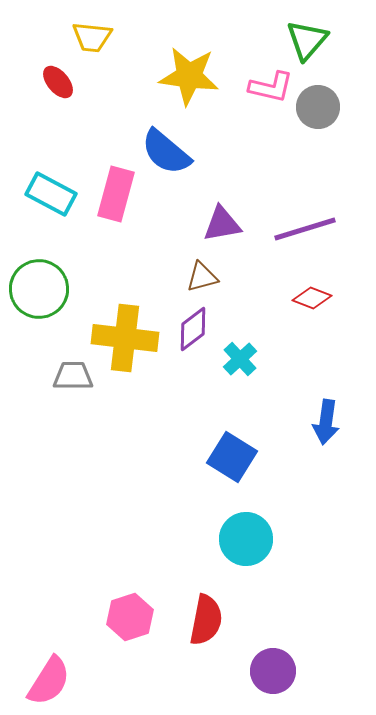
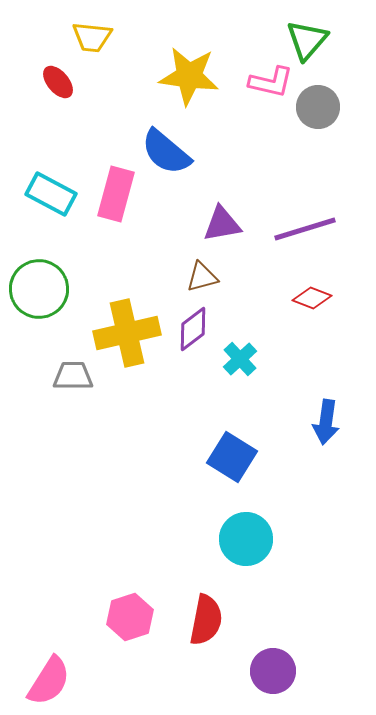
pink L-shape: moved 5 px up
yellow cross: moved 2 px right, 5 px up; rotated 20 degrees counterclockwise
